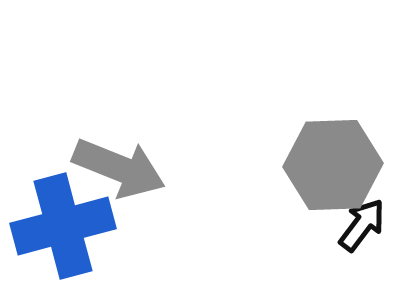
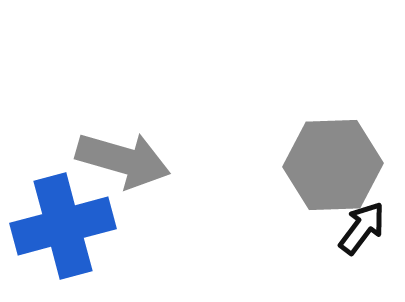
gray arrow: moved 4 px right, 8 px up; rotated 6 degrees counterclockwise
black arrow: moved 3 px down
